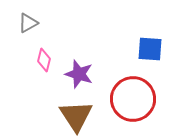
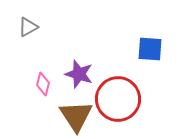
gray triangle: moved 4 px down
pink diamond: moved 1 px left, 24 px down
red circle: moved 15 px left
